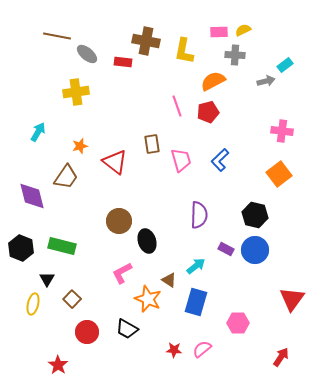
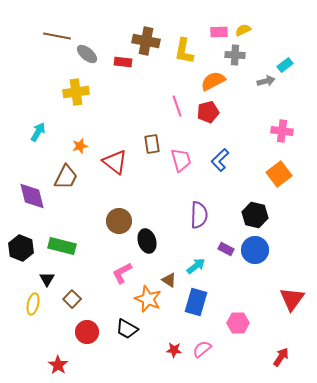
brown trapezoid at (66, 177): rotated 8 degrees counterclockwise
